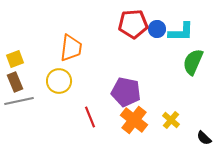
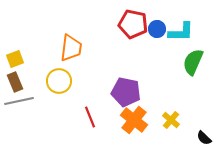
red pentagon: rotated 16 degrees clockwise
